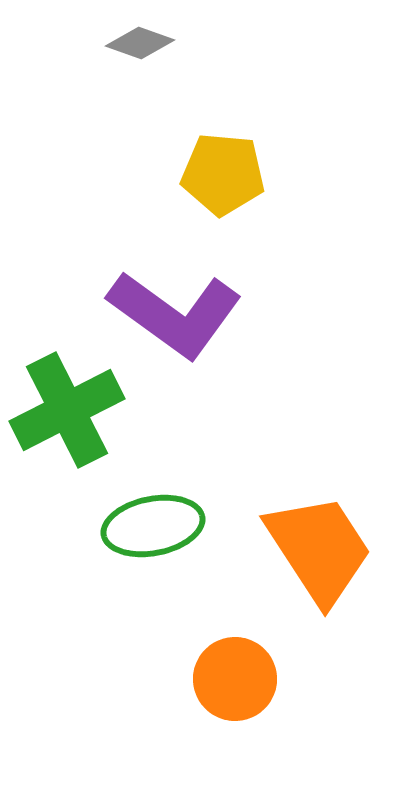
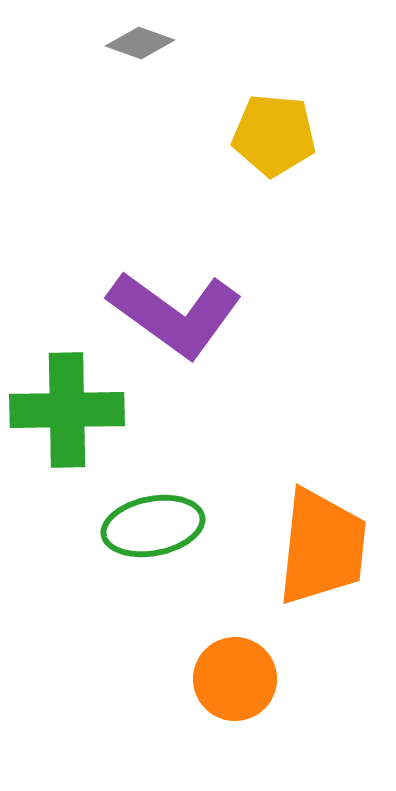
yellow pentagon: moved 51 px right, 39 px up
green cross: rotated 26 degrees clockwise
orange trapezoid: moved 3 px right, 2 px up; rotated 39 degrees clockwise
